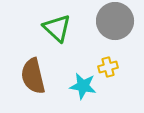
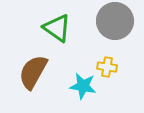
green triangle: rotated 8 degrees counterclockwise
yellow cross: moved 1 px left; rotated 24 degrees clockwise
brown semicircle: moved 4 px up; rotated 42 degrees clockwise
